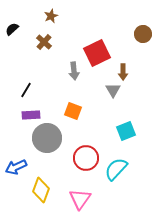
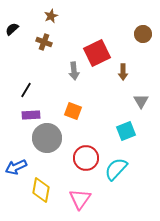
brown cross: rotated 21 degrees counterclockwise
gray triangle: moved 28 px right, 11 px down
yellow diamond: rotated 10 degrees counterclockwise
